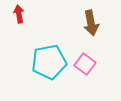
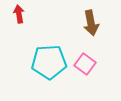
cyan pentagon: rotated 8 degrees clockwise
